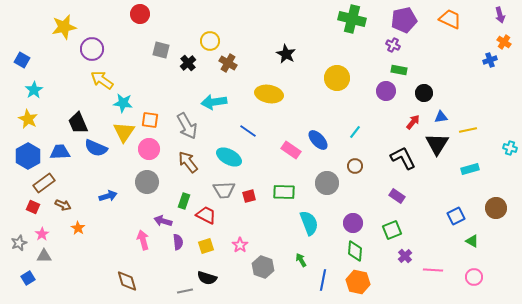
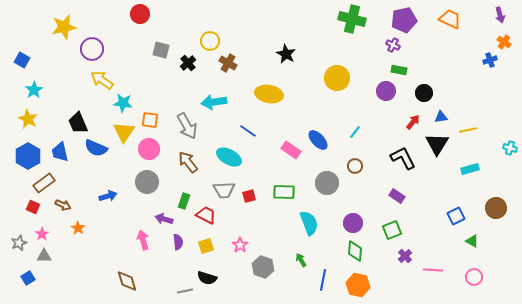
blue trapezoid at (60, 152): rotated 100 degrees counterclockwise
purple arrow at (163, 221): moved 1 px right, 2 px up
orange hexagon at (358, 282): moved 3 px down
